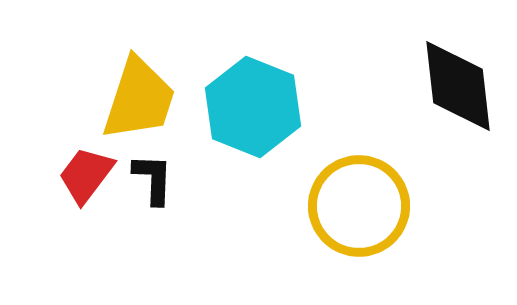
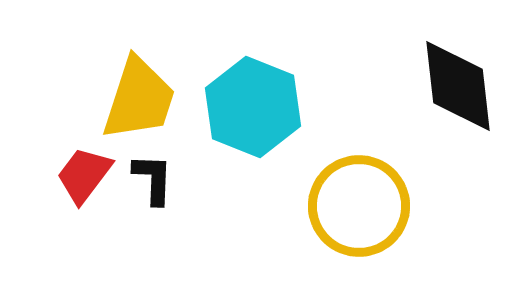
red trapezoid: moved 2 px left
